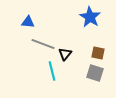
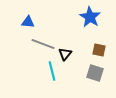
brown square: moved 1 px right, 3 px up
